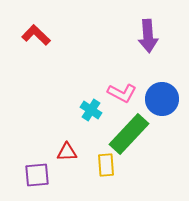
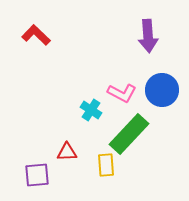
blue circle: moved 9 px up
